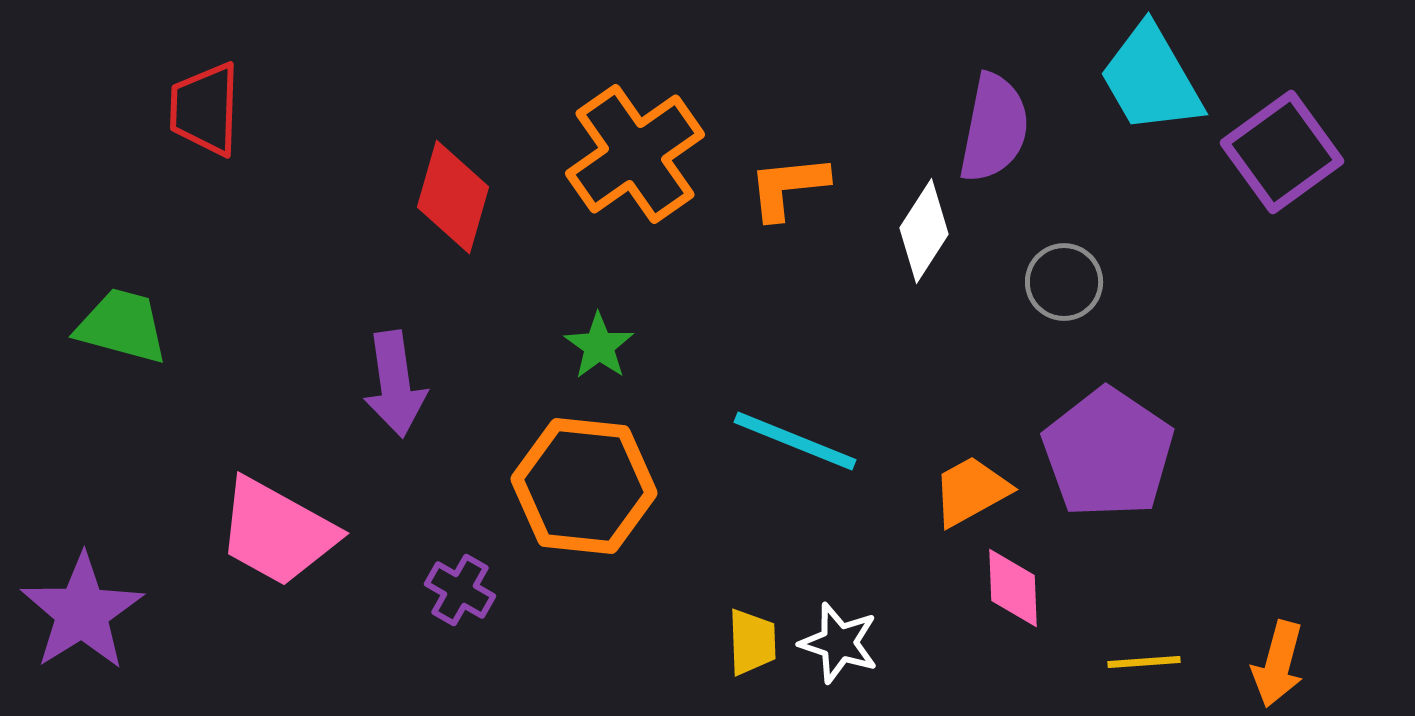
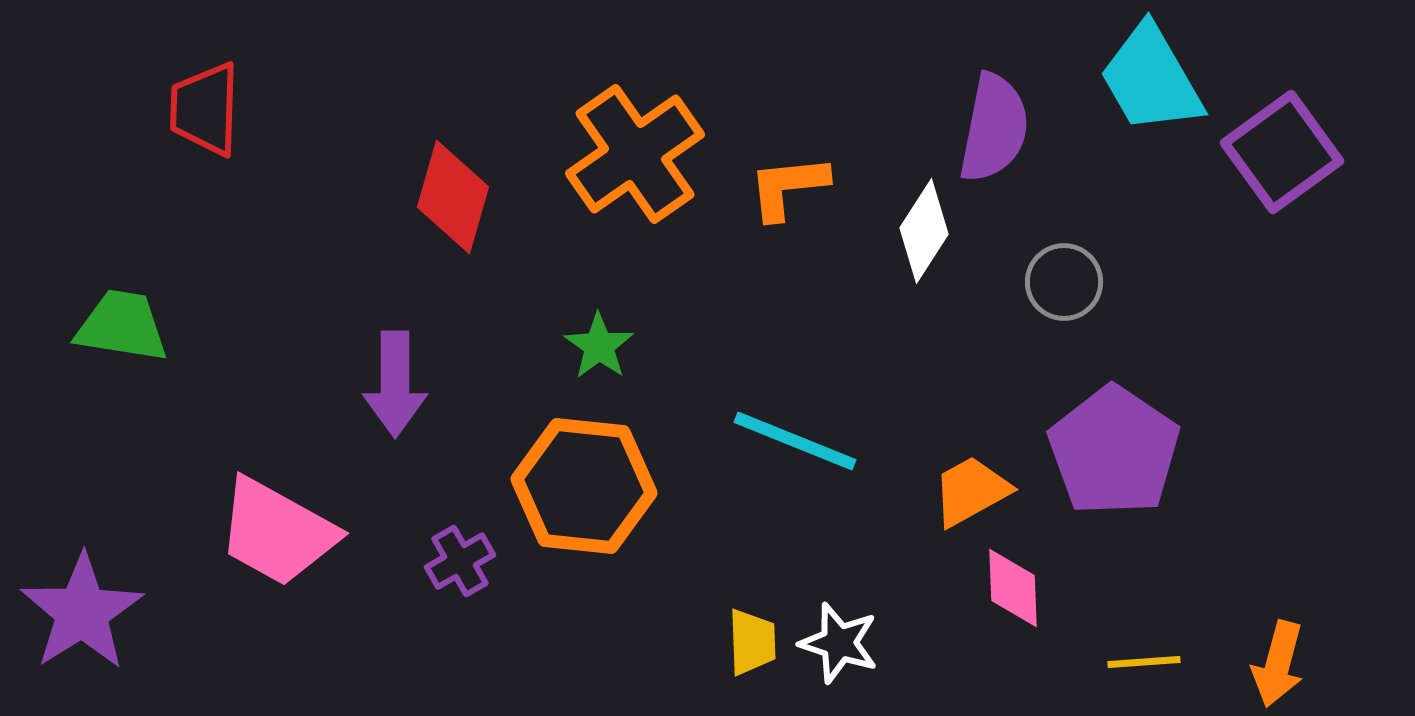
green trapezoid: rotated 6 degrees counterclockwise
purple arrow: rotated 8 degrees clockwise
purple pentagon: moved 6 px right, 2 px up
purple cross: moved 29 px up; rotated 30 degrees clockwise
